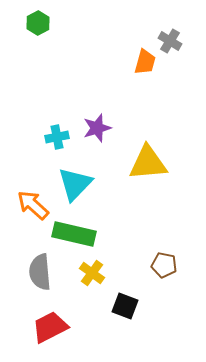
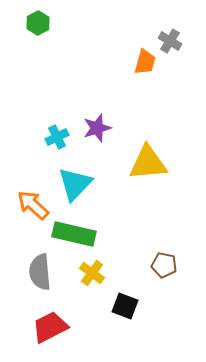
cyan cross: rotated 15 degrees counterclockwise
